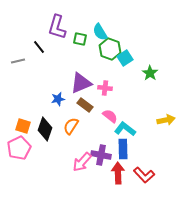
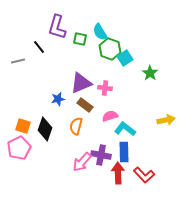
pink semicircle: rotated 56 degrees counterclockwise
orange semicircle: moved 5 px right; rotated 18 degrees counterclockwise
blue rectangle: moved 1 px right, 3 px down
